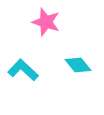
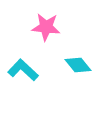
pink star: moved 5 px down; rotated 12 degrees counterclockwise
